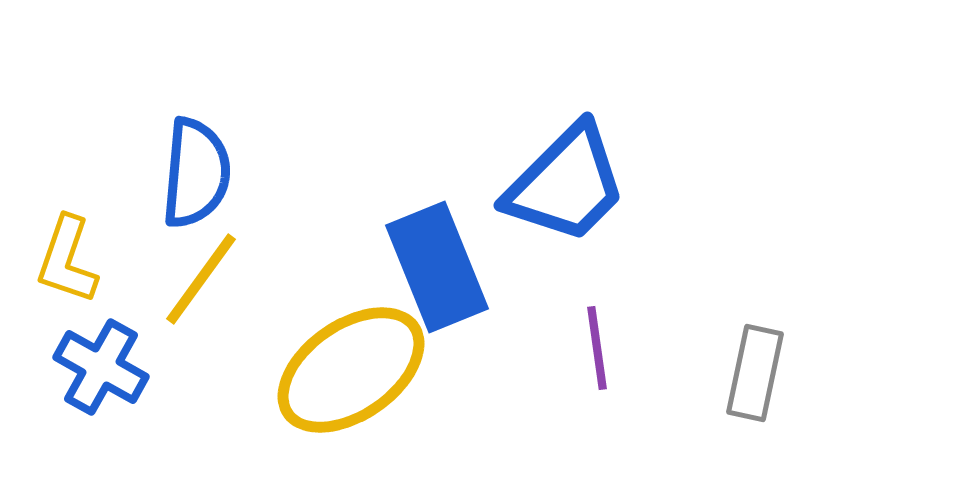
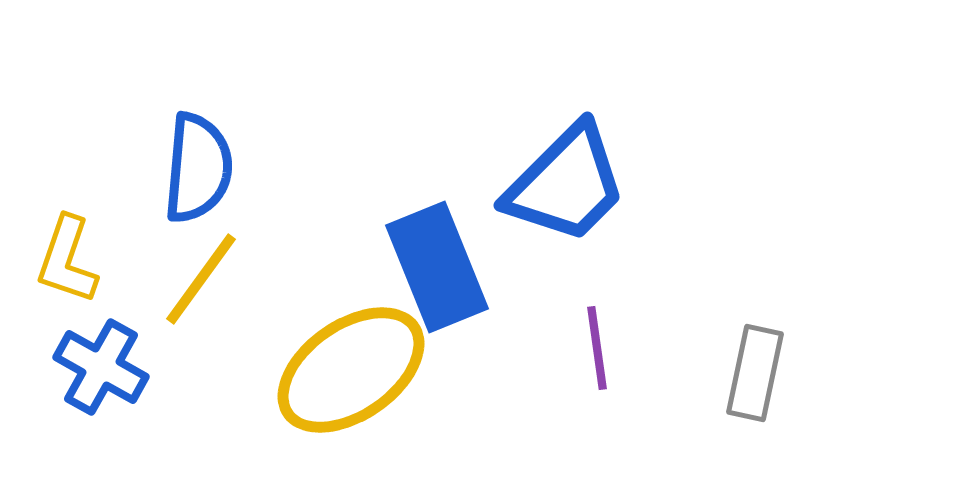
blue semicircle: moved 2 px right, 5 px up
